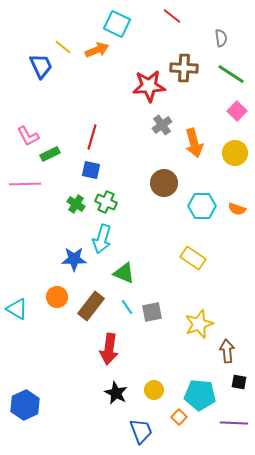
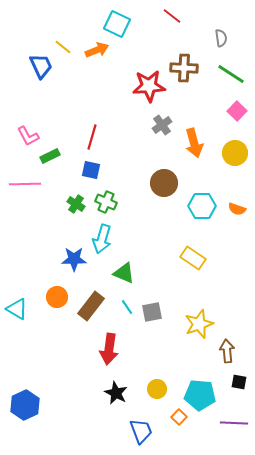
green rectangle at (50, 154): moved 2 px down
yellow circle at (154, 390): moved 3 px right, 1 px up
